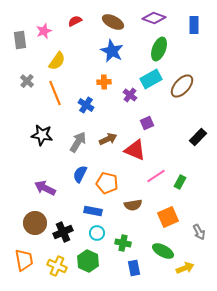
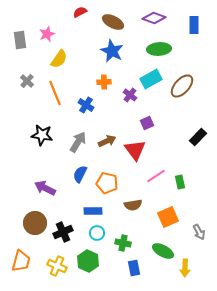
red semicircle at (75, 21): moved 5 px right, 9 px up
pink star at (44, 31): moved 3 px right, 3 px down
green ellipse at (159, 49): rotated 65 degrees clockwise
yellow semicircle at (57, 61): moved 2 px right, 2 px up
brown arrow at (108, 139): moved 1 px left, 2 px down
red triangle at (135, 150): rotated 30 degrees clockwise
green rectangle at (180, 182): rotated 40 degrees counterclockwise
blue rectangle at (93, 211): rotated 12 degrees counterclockwise
orange trapezoid at (24, 260): moved 3 px left, 1 px down; rotated 25 degrees clockwise
yellow arrow at (185, 268): rotated 114 degrees clockwise
